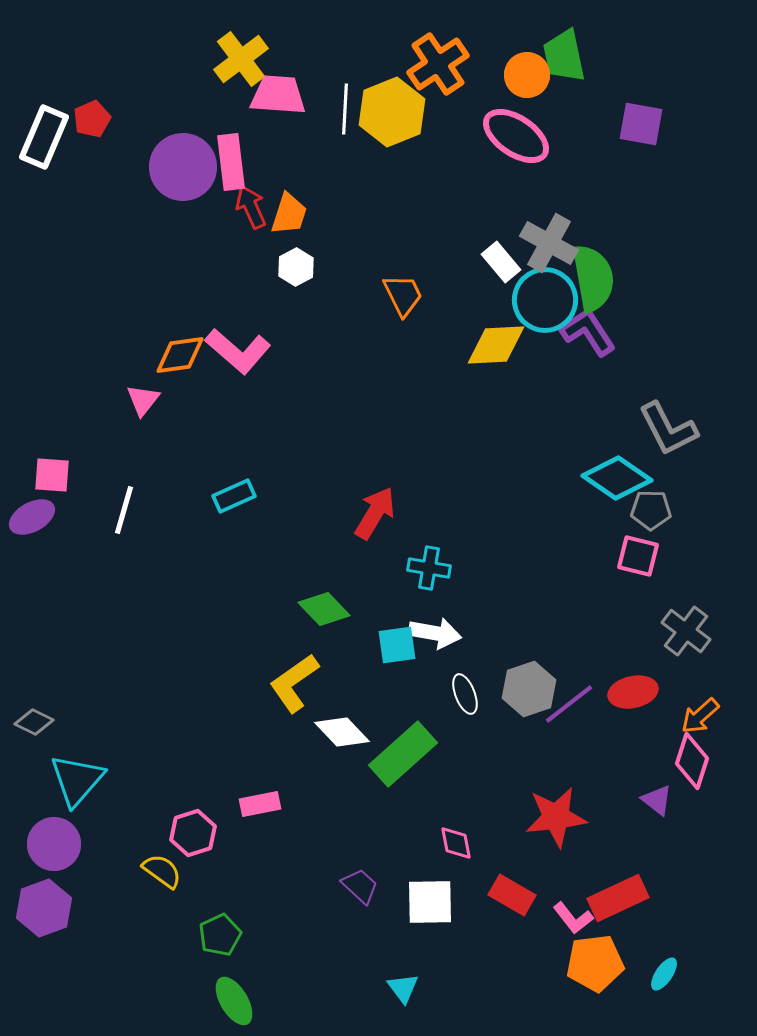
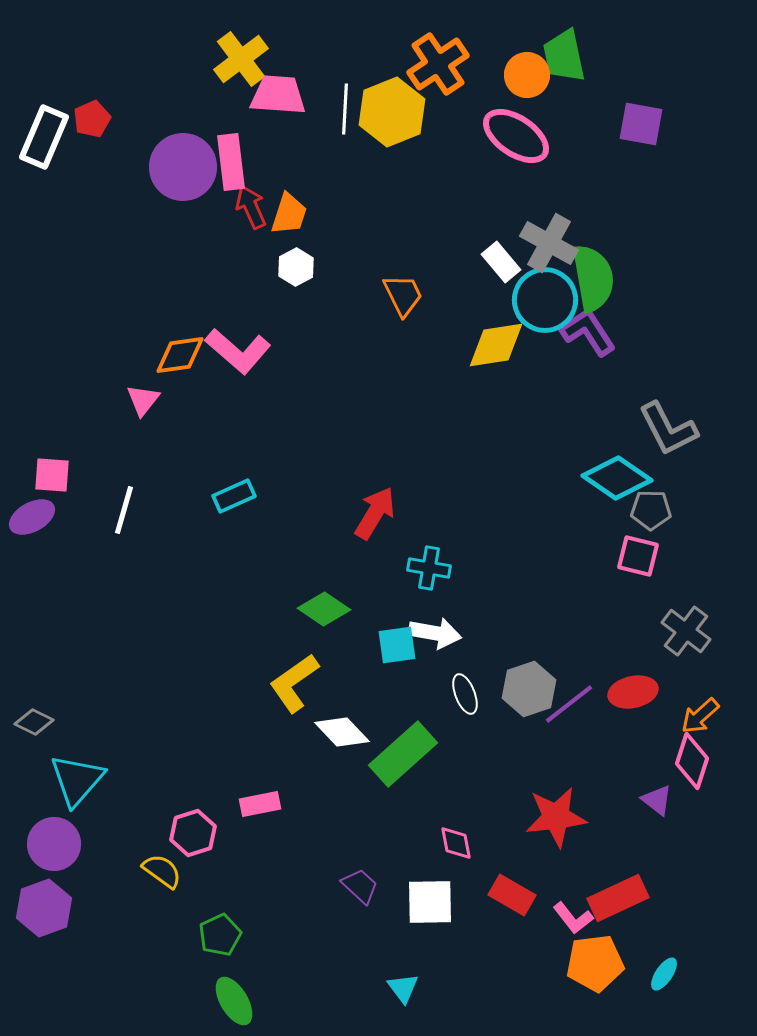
yellow diamond at (496, 345): rotated 6 degrees counterclockwise
green diamond at (324, 609): rotated 12 degrees counterclockwise
